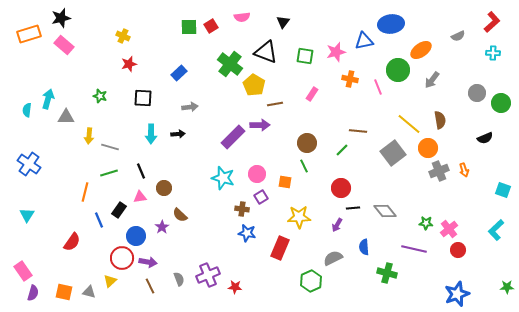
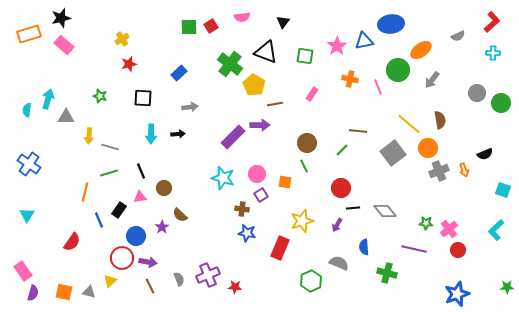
yellow cross at (123, 36): moved 1 px left, 3 px down; rotated 32 degrees clockwise
pink star at (336, 52): moved 1 px right, 6 px up; rotated 18 degrees counterclockwise
black semicircle at (485, 138): moved 16 px down
purple square at (261, 197): moved 2 px up
yellow star at (299, 217): moved 3 px right, 4 px down; rotated 15 degrees counterclockwise
gray semicircle at (333, 258): moved 6 px right, 5 px down; rotated 48 degrees clockwise
